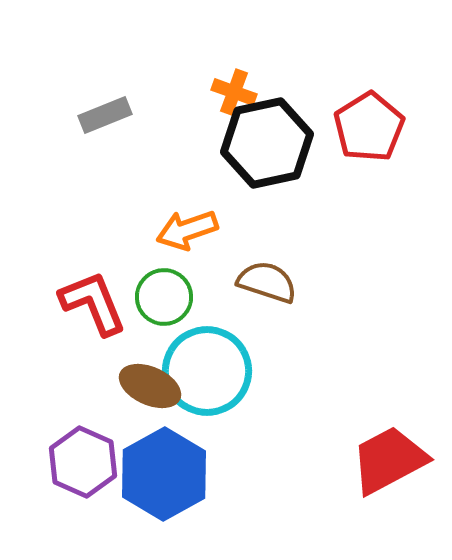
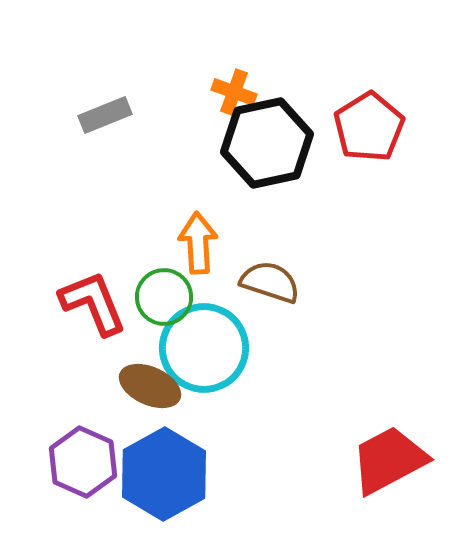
orange arrow: moved 11 px right, 13 px down; rotated 106 degrees clockwise
brown semicircle: moved 3 px right
cyan circle: moved 3 px left, 23 px up
